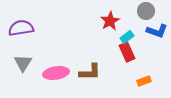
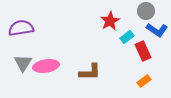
blue L-shape: moved 1 px up; rotated 15 degrees clockwise
red rectangle: moved 16 px right, 1 px up
pink ellipse: moved 10 px left, 7 px up
orange rectangle: rotated 16 degrees counterclockwise
